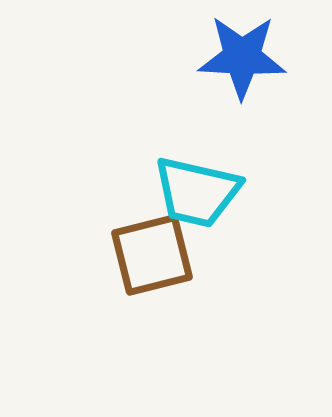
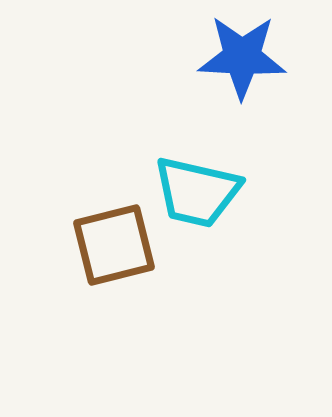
brown square: moved 38 px left, 10 px up
